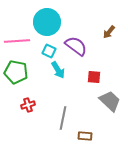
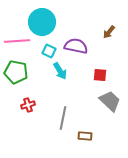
cyan circle: moved 5 px left
purple semicircle: rotated 25 degrees counterclockwise
cyan arrow: moved 2 px right, 1 px down
red square: moved 6 px right, 2 px up
